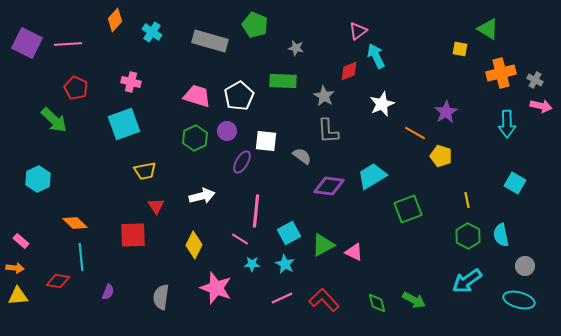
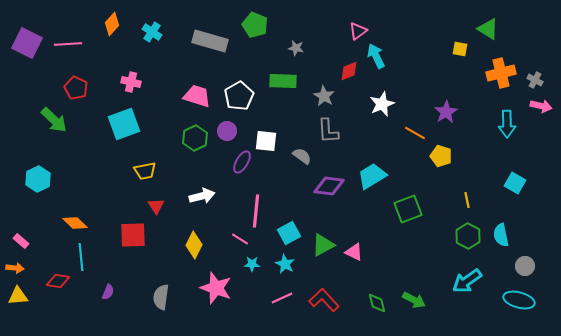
orange diamond at (115, 20): moved 3 px left, 4 px down
